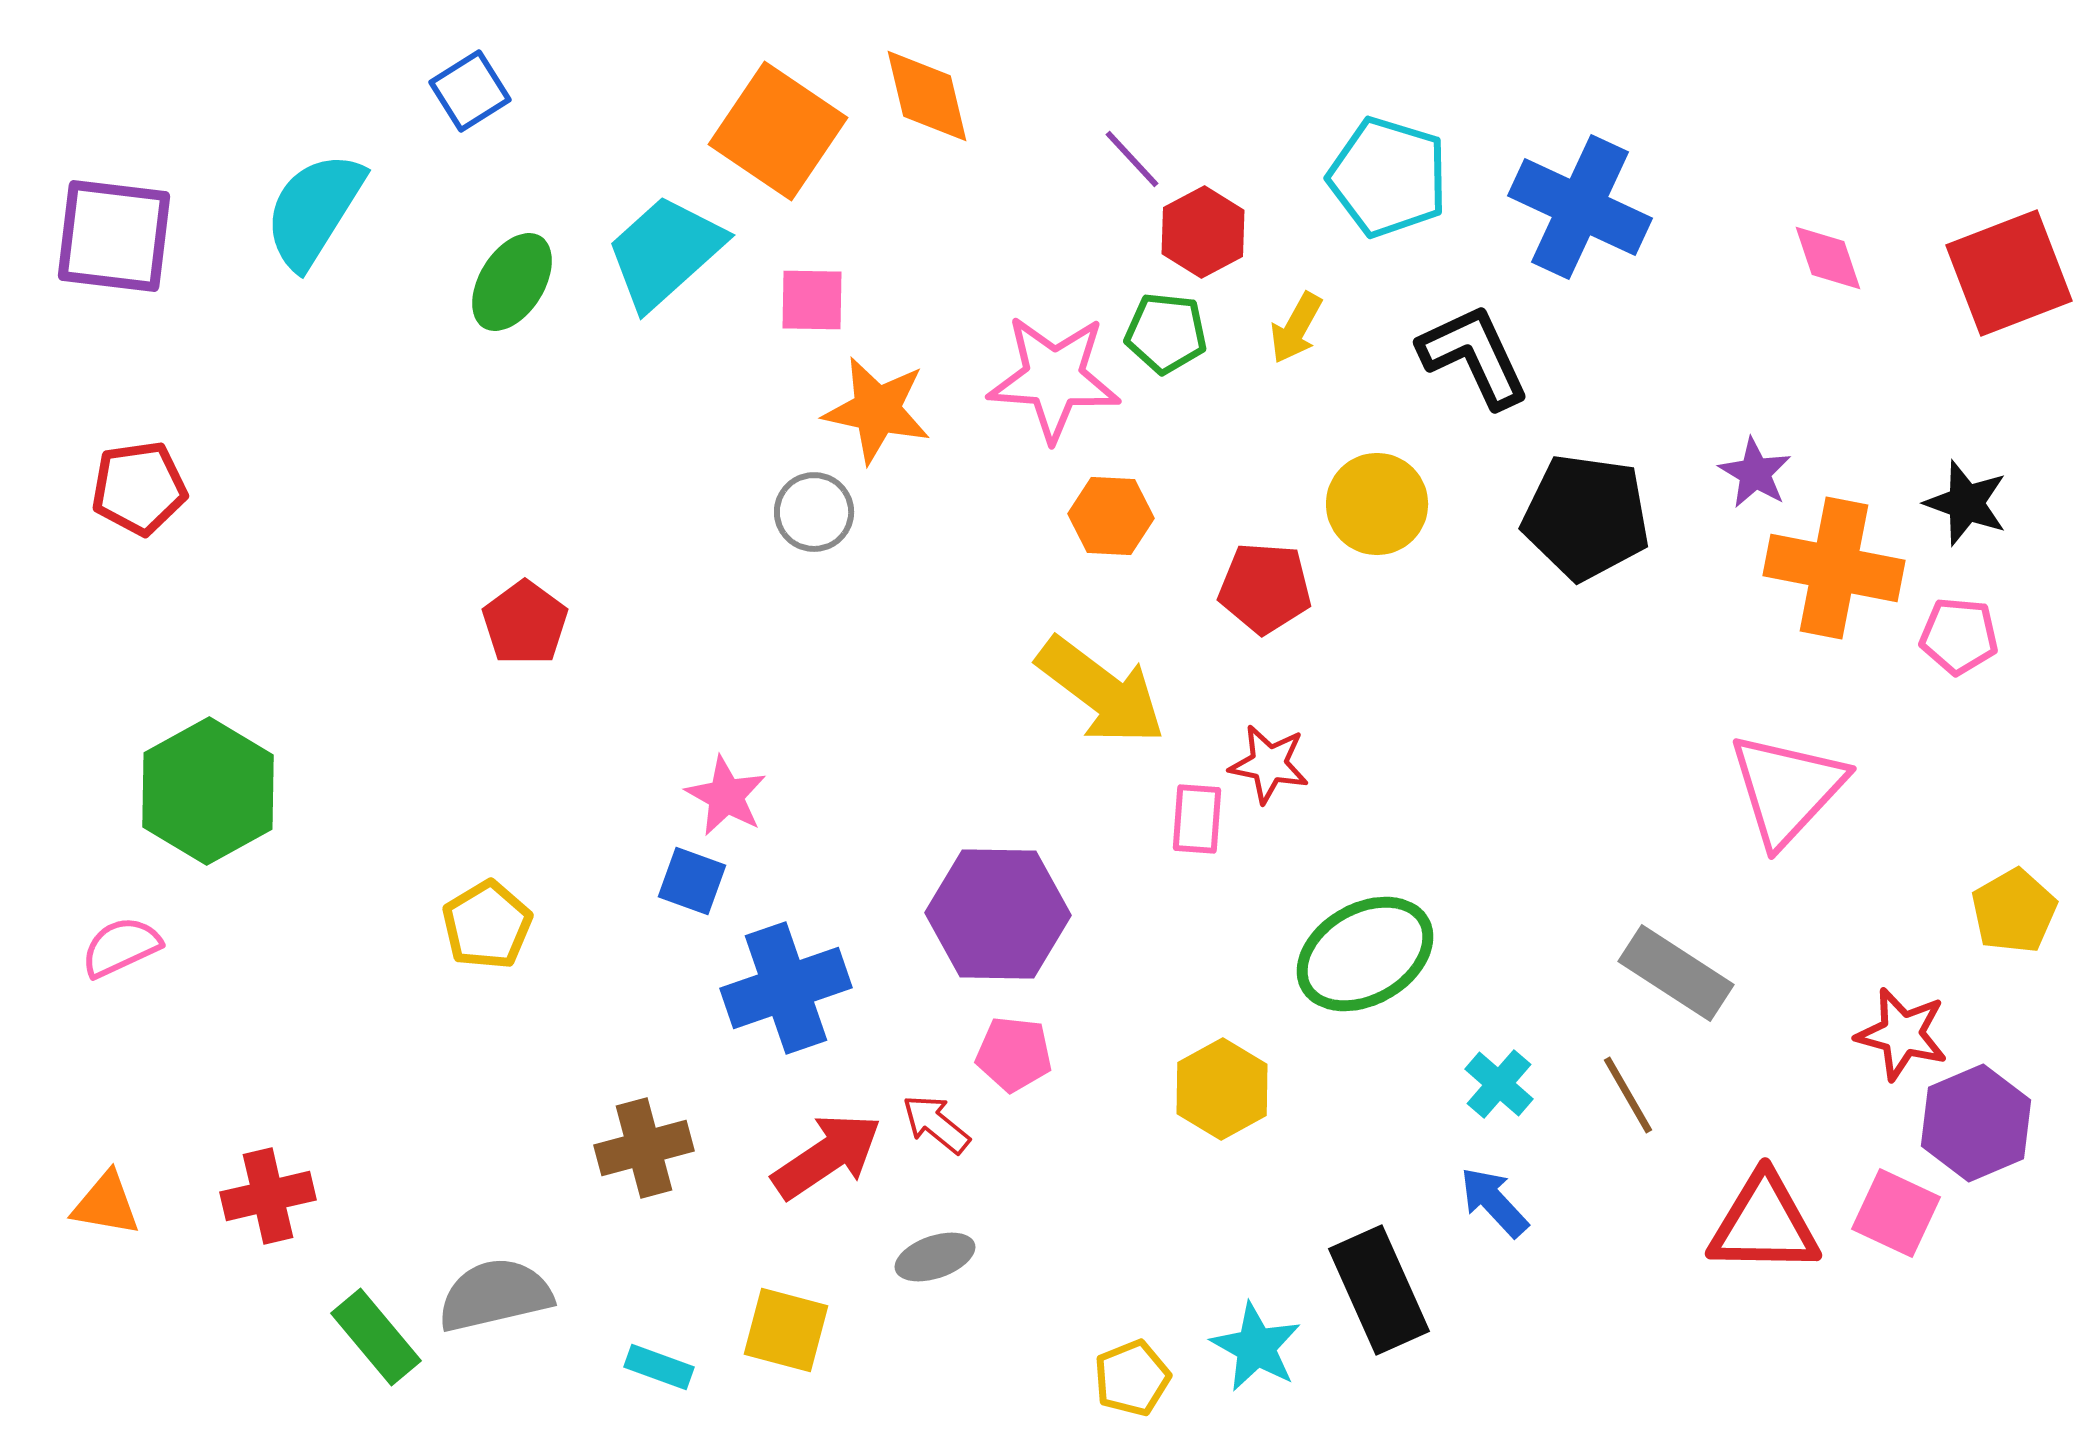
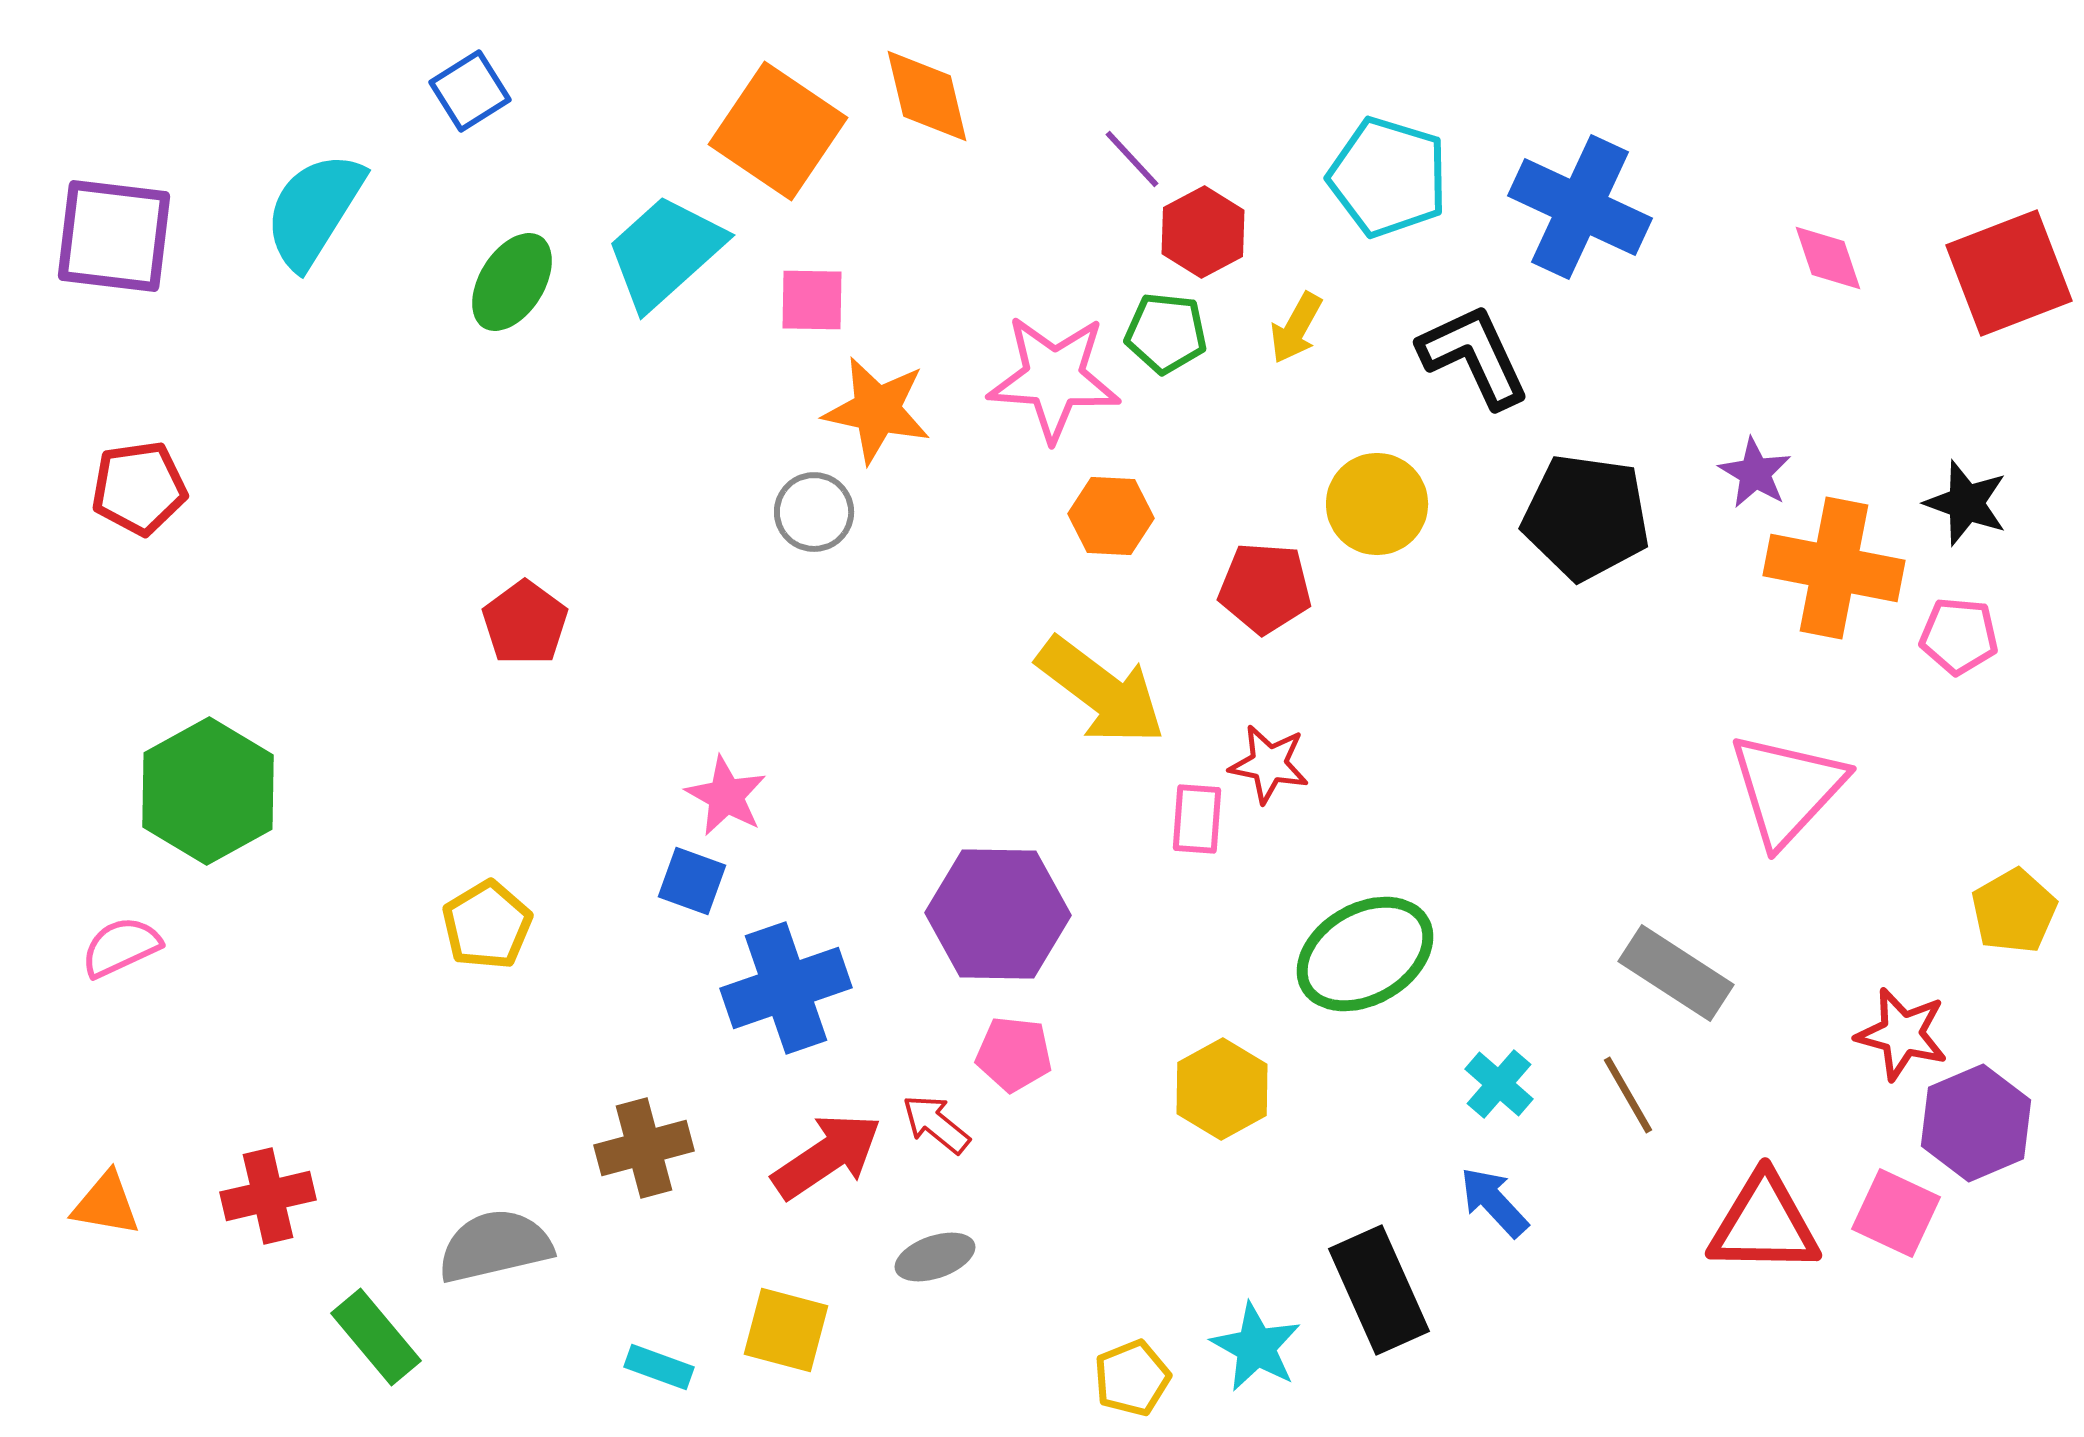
gray semicircle at (495, 1295): moved 49 px up
